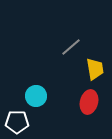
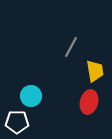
gray line: rotated 20 degrees counterclockwise
yellow trapezoid: moved 2 px down
cyan circle: moved 5 px left
